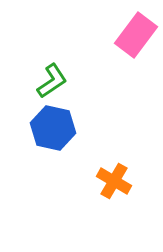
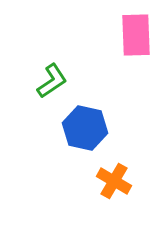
pink rectangle: rotated 39 degrees counterclockwise
blue hexagon: moved 32 px right
